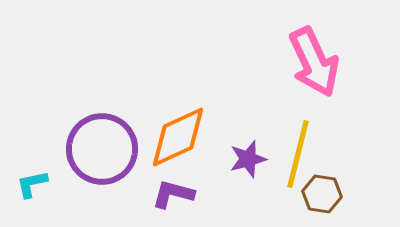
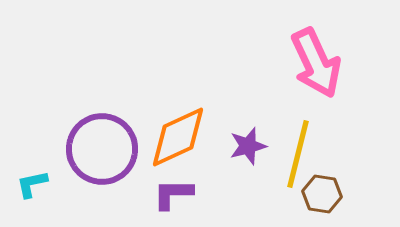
pink arrow: moved 2 px right, 1 px down
purple star: moved 13 px up
purple L-shape: rotated 15 degrees counterclockwise
